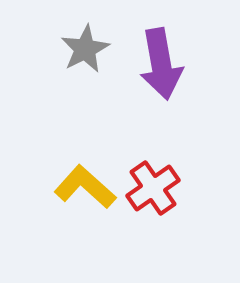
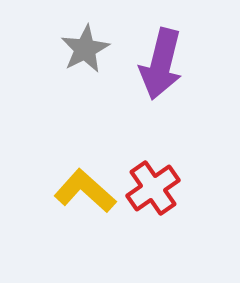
purple arrow: rotated 24 degrees clockwise
yellow L-shape: moved 4 px down
